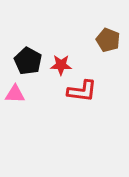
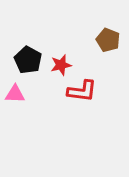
black pentagon: moved 1 px up
red star: rotated 15 degrees counterclockwise
